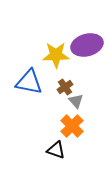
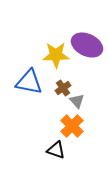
purple ellipse: rotated 40 degrees clockwise
brown cross: moved 2 px left, 1 px down
gray triangle: moved 1 px right
